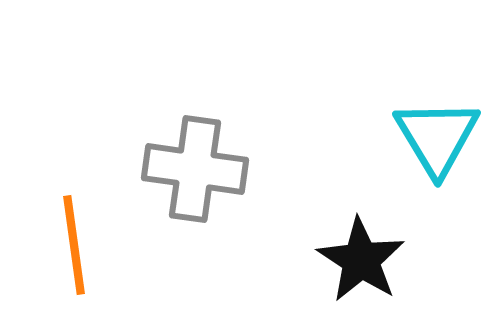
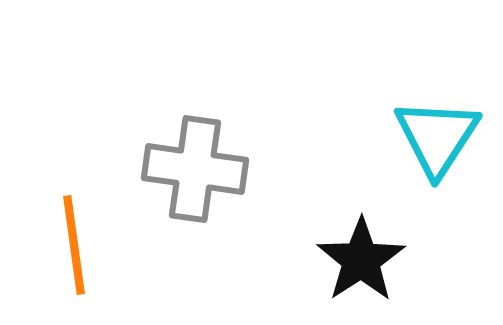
cyan triangle: rotated 4 degrees clockwise
black star: rotated 6 degrees clockwise
